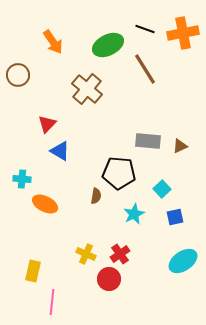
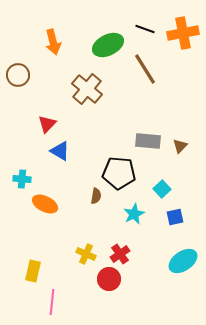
orange arrow: rotated 20 degrees clockwise
brown triangle: rotated 21 degrees counterclockwise
